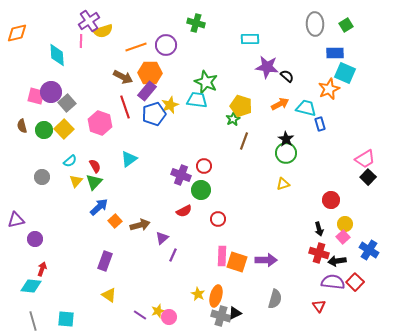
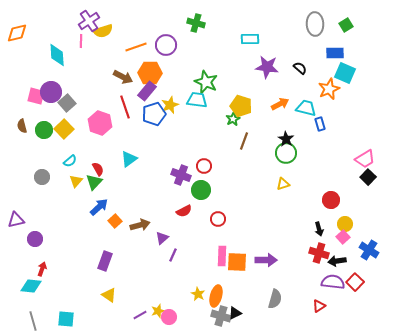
black semicircle at (287, 76): moved 13 px right, 8 px up
red semicircle at (95, 166): moved 3 px right, 3 px down
orange square at (237, 262): rotated 15 degrees counterclockwise
red triangle at (319, 306): rotated 32 degrees clockwise
purple line at (140, 315): rotated 64 degrees counterclockwise
